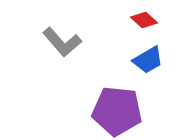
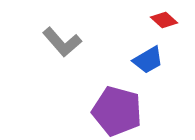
red diamond: moved 20 px right
purple pentagon: rotated 9 degrees clockwise
